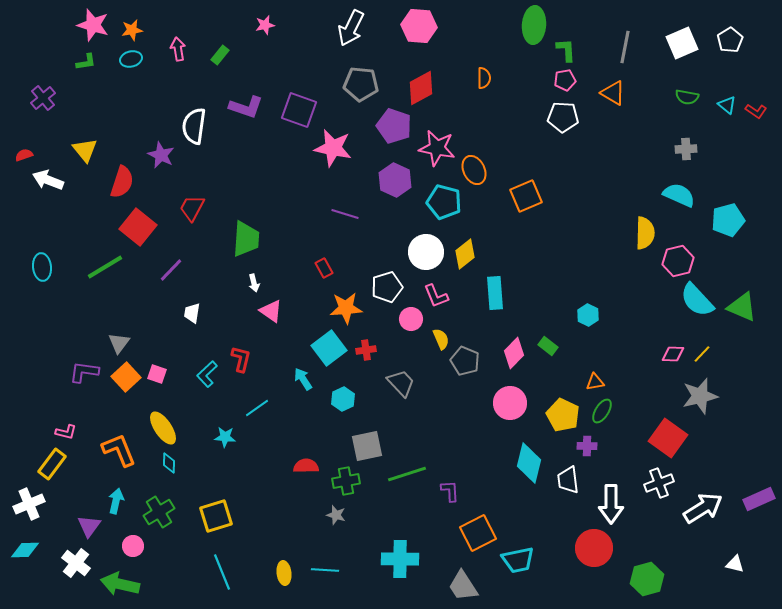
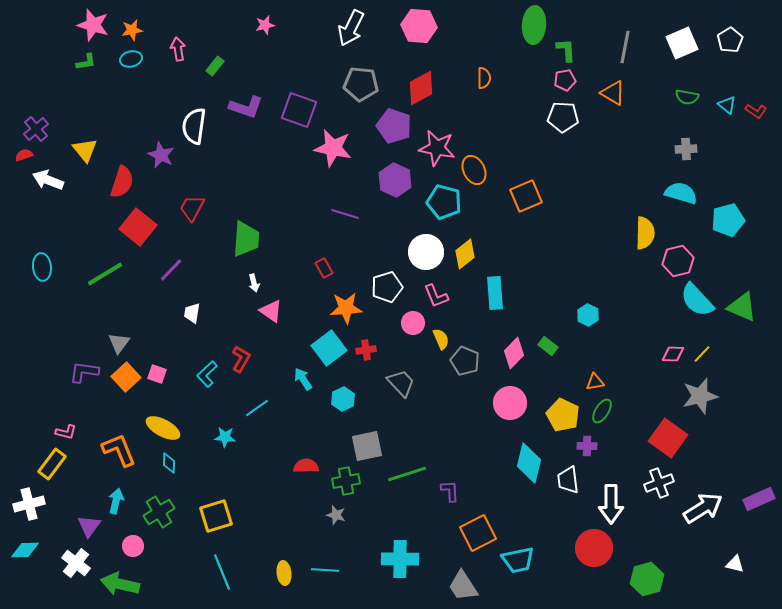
green rectangle at (220, 55): moved 5 px left, 11 px down
purple cross at (43, 98): moved 7 px left, 31 px down
cyan semicircle at (679, 195): moved 2 px right, 2 px up; rotated 8 degrees counterclockwise
green line at (105, 267): moved 7 px down
pink circle at (411, 319): moved 2 px right, 4 px down
red L-shape at (241, 359): rotated 16 degrees clockwise
yellow ellipse at (163, 428): rotated 28 degrees counterclockwise
white cross at (29, 504): rotated 8 degrees clockwise
